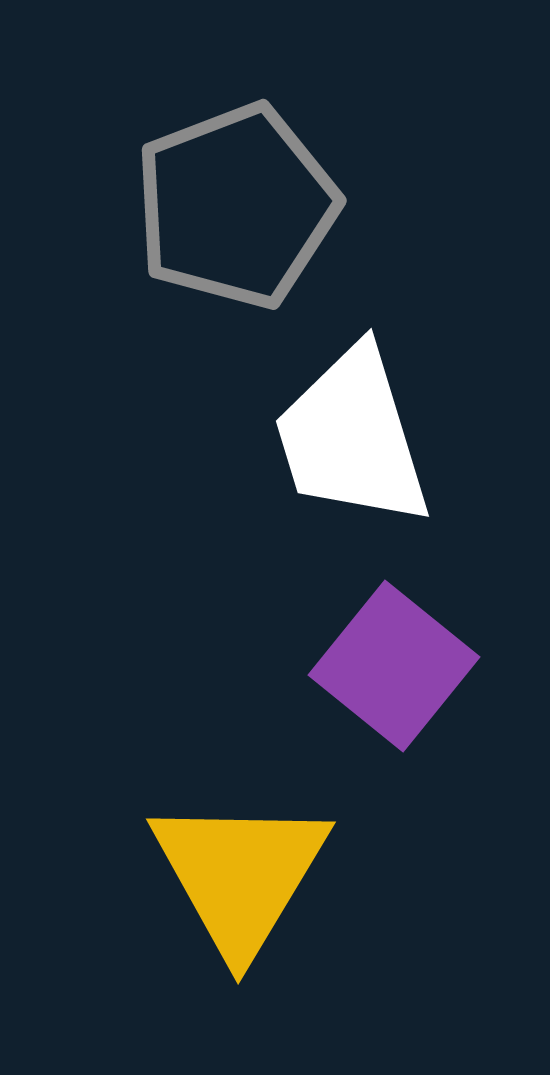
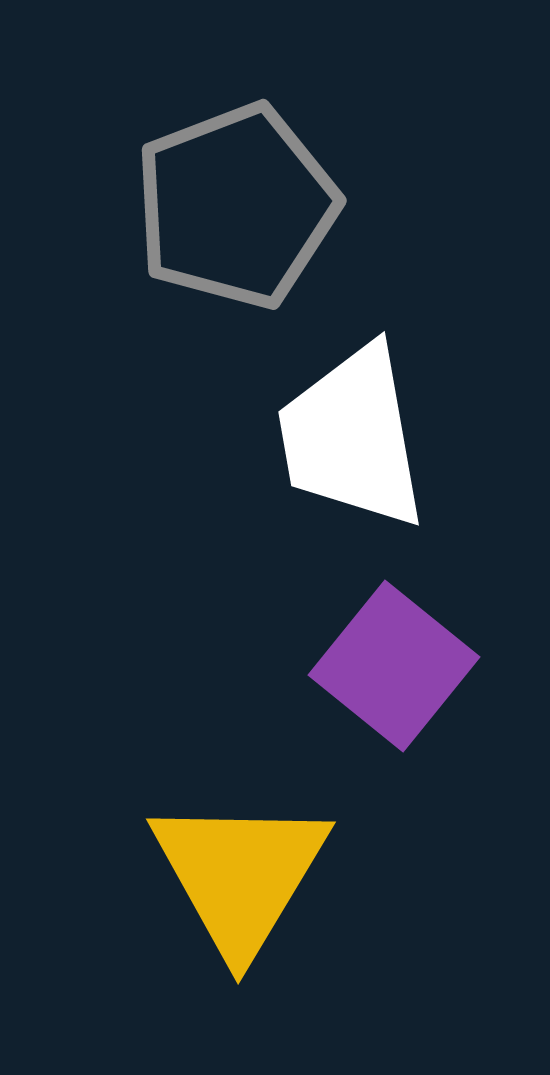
white trapezoid: rotated 7 degrees clockwise
